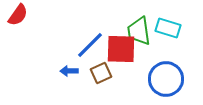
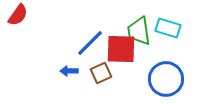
blue line: moved 2 px up
